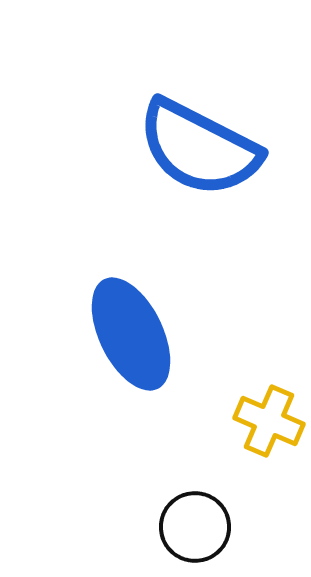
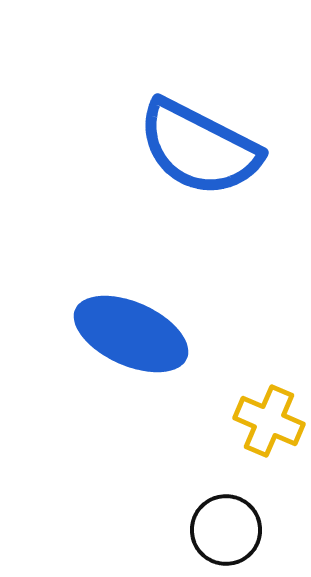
blue ellipse: rotated 40 degrees counterclockwise
black circle: moved 31 px right, 3 px down
